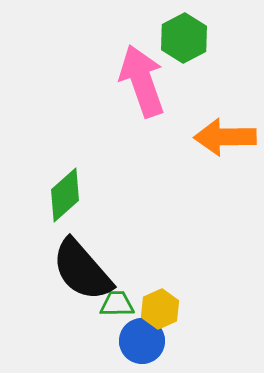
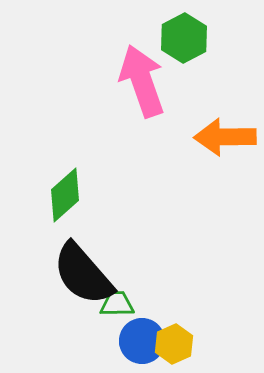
black semicircle: moved 1 px right, 4 px down
yellow hexagon: moved 14 px right, 35 px down
